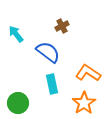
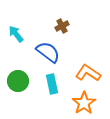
green circle: moved 22 px up
